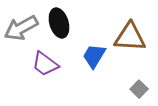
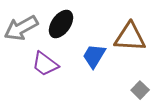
black ellipse: moved 2 px right, 1 px down; rotated 52 degrees clockwise
gray square: moved 1 px right, 1 px down
